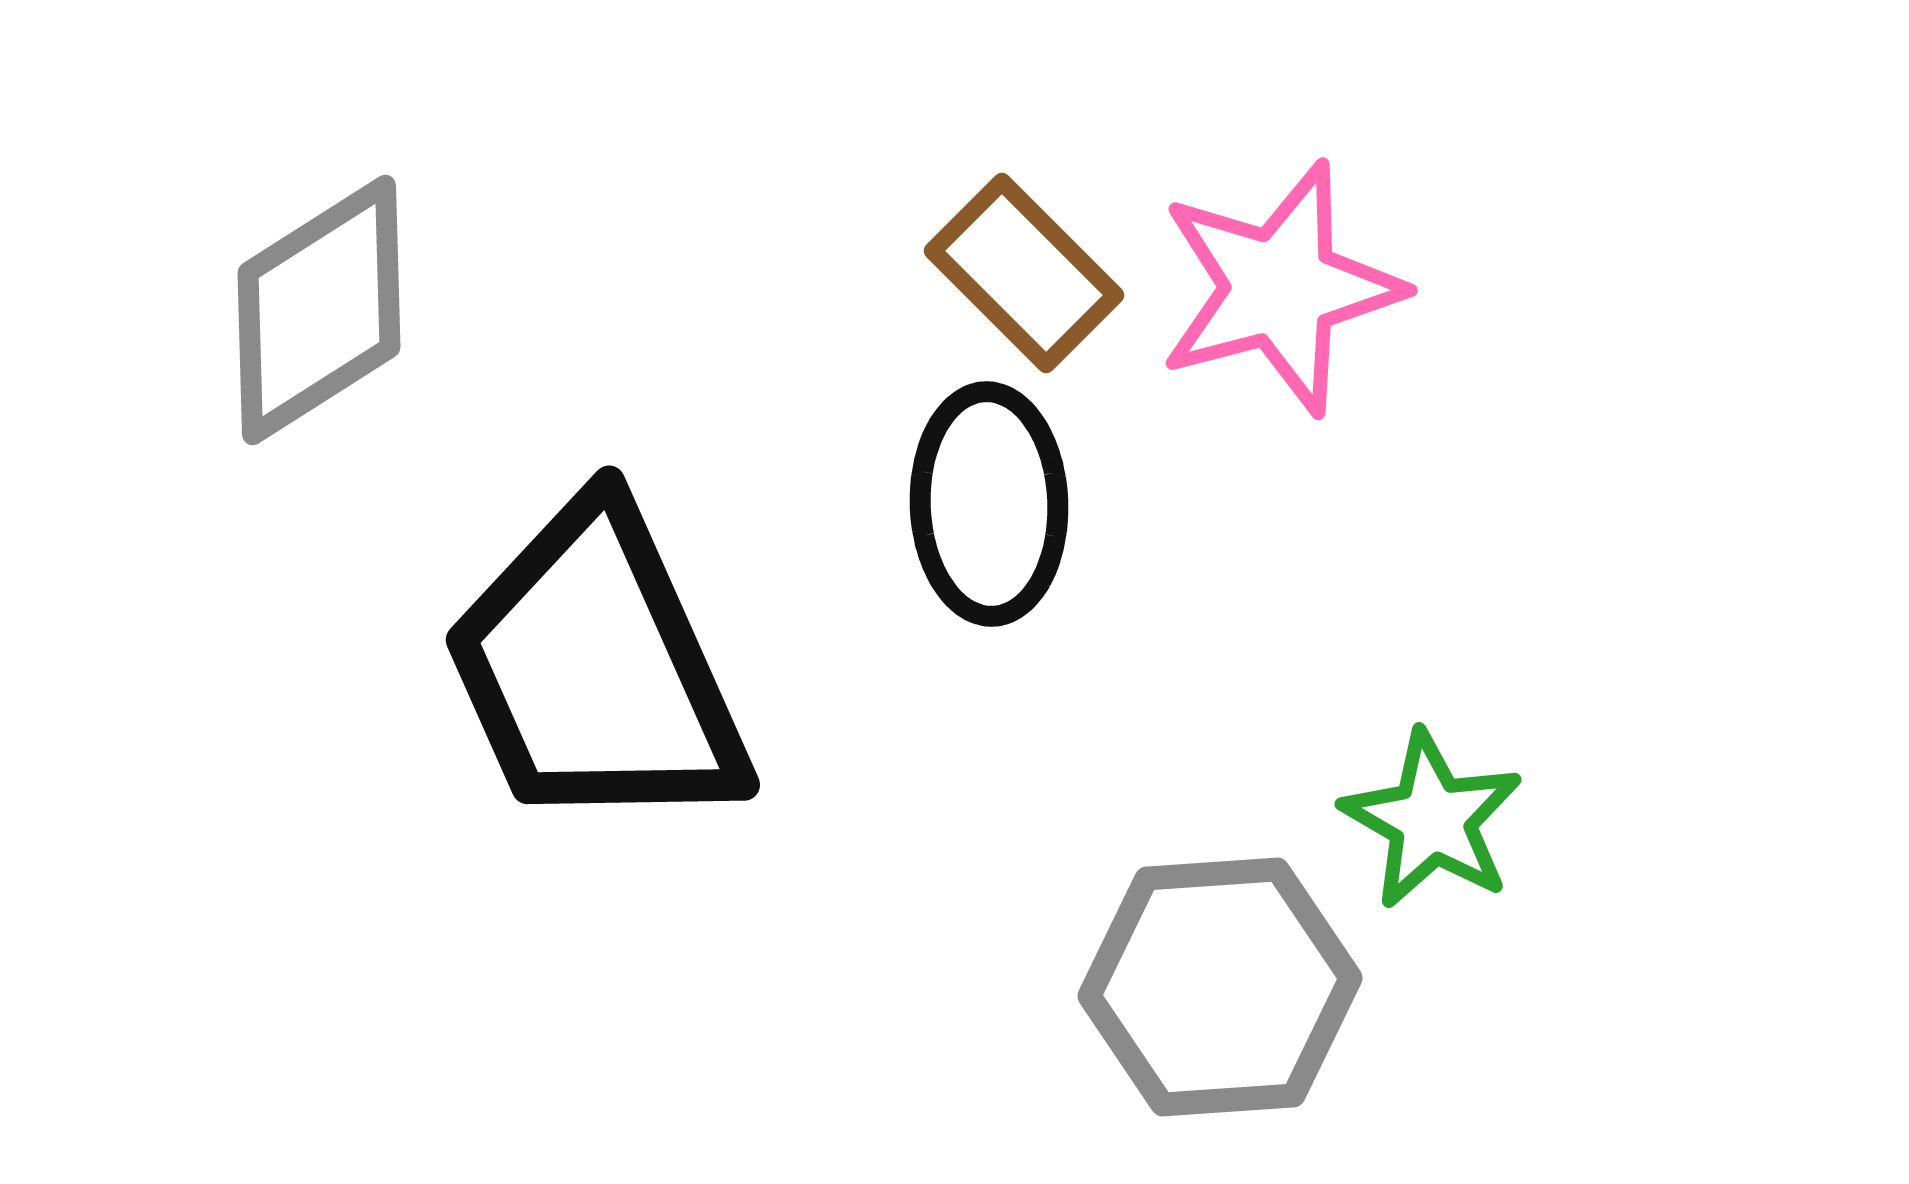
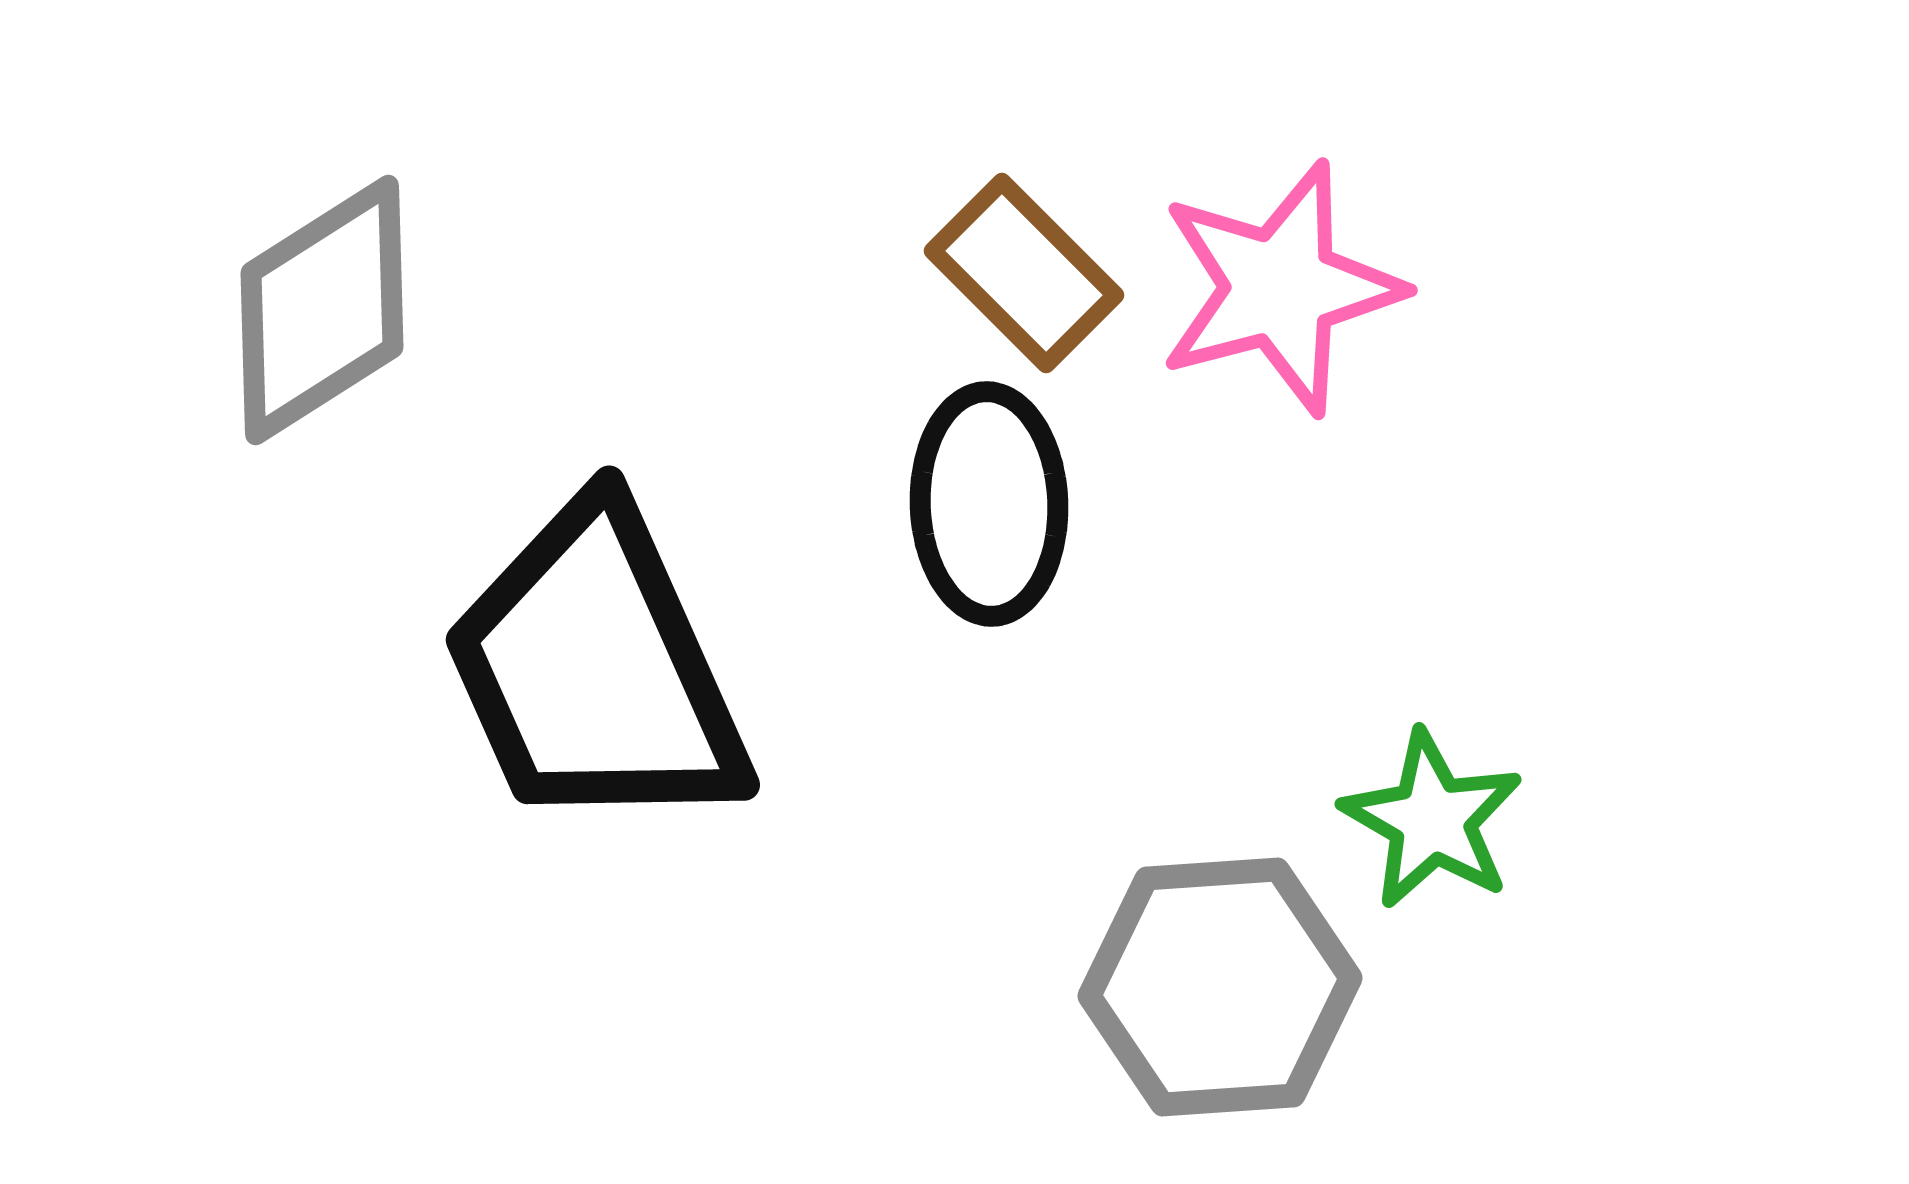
gray diamond: moved 3 px right
